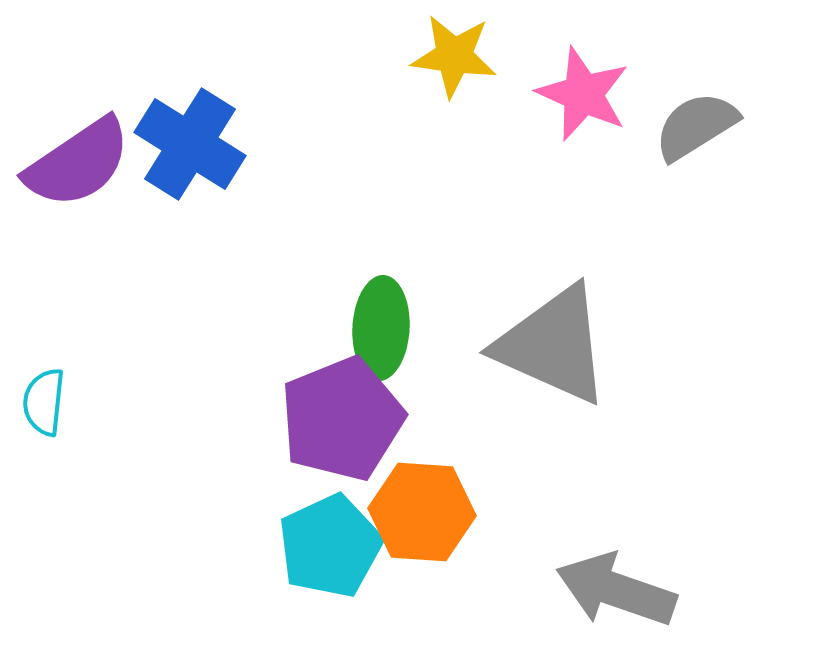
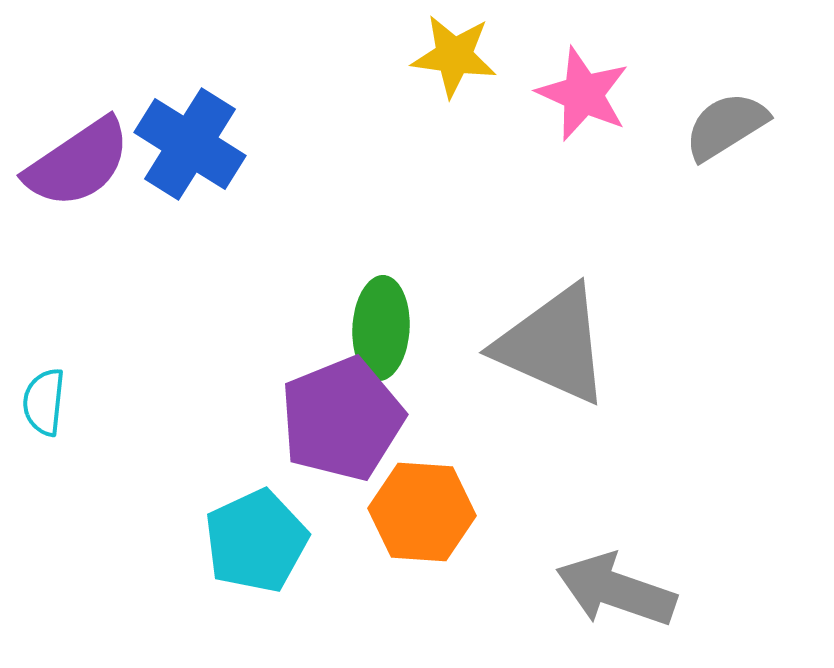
gray semicircle: moved 30 px right
cyan pentagon: moved 74 px left, 5 px up
